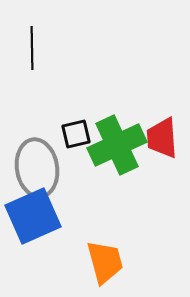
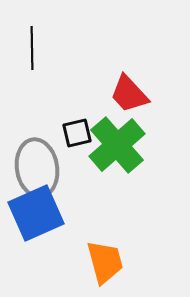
black square: moved 1 px right, 1 px up
red trapezoid: moved 33 px left, 44 px up; rotated 39 degrees counterclockwise
green cross: rotated 16 degrees counterclockwise
blue square: moved 3 px right, 3 px up
